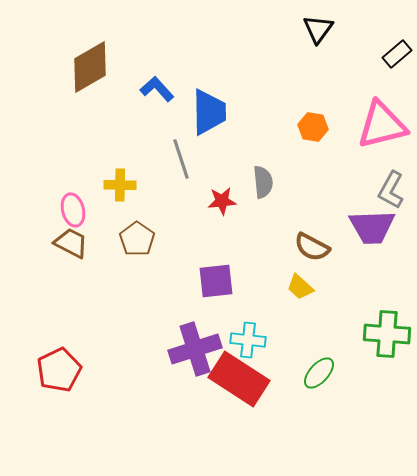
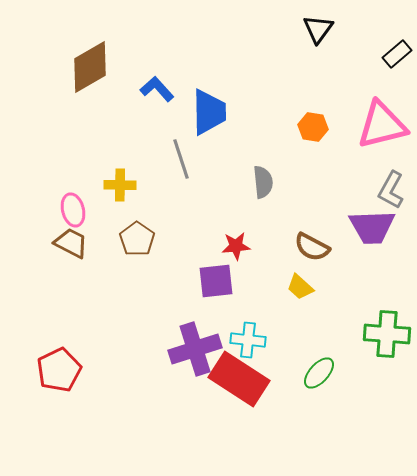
red star: moved 14 px right, 45 px down
